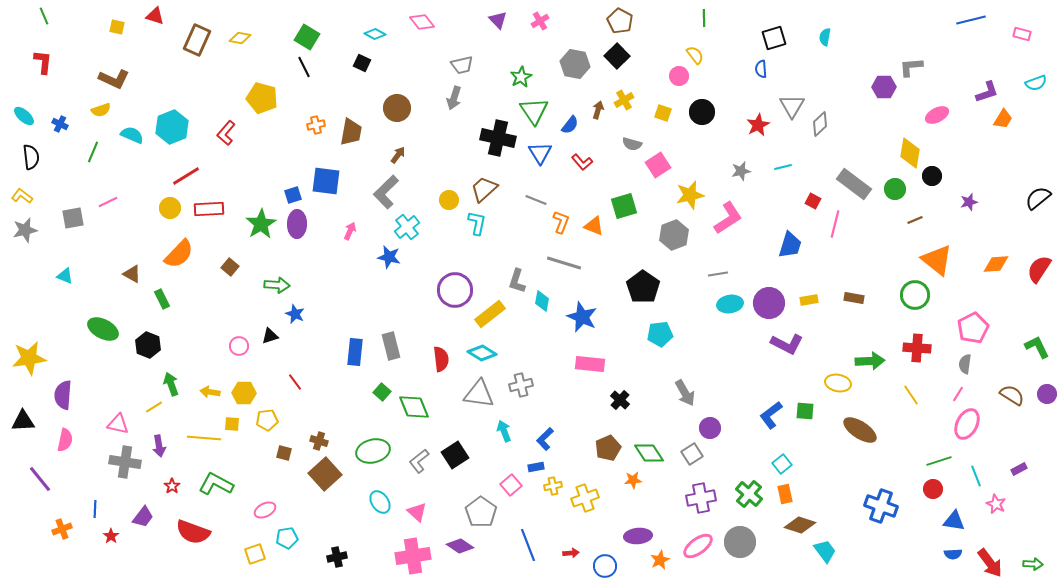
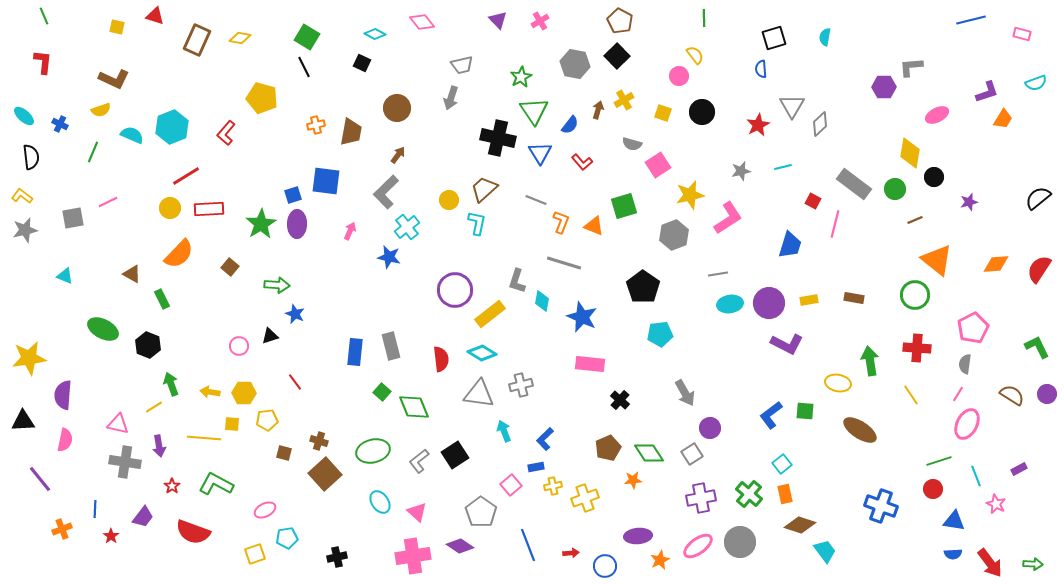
gray arrow at (454, 98): moved 3 px left
black circle at (932, 176): moved 2 px right, 1 px down
green arrow at (870, 361): rotated 96 degrees counterclockwise
